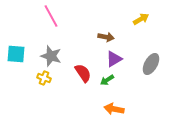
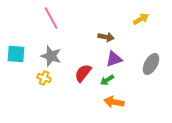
pink line: moved 2 px down
purple triangle: rotated 12 degrees clockwise
red semicircle: rotated 108 degrees counterclockwise
orange arrow: moved 7 px up
